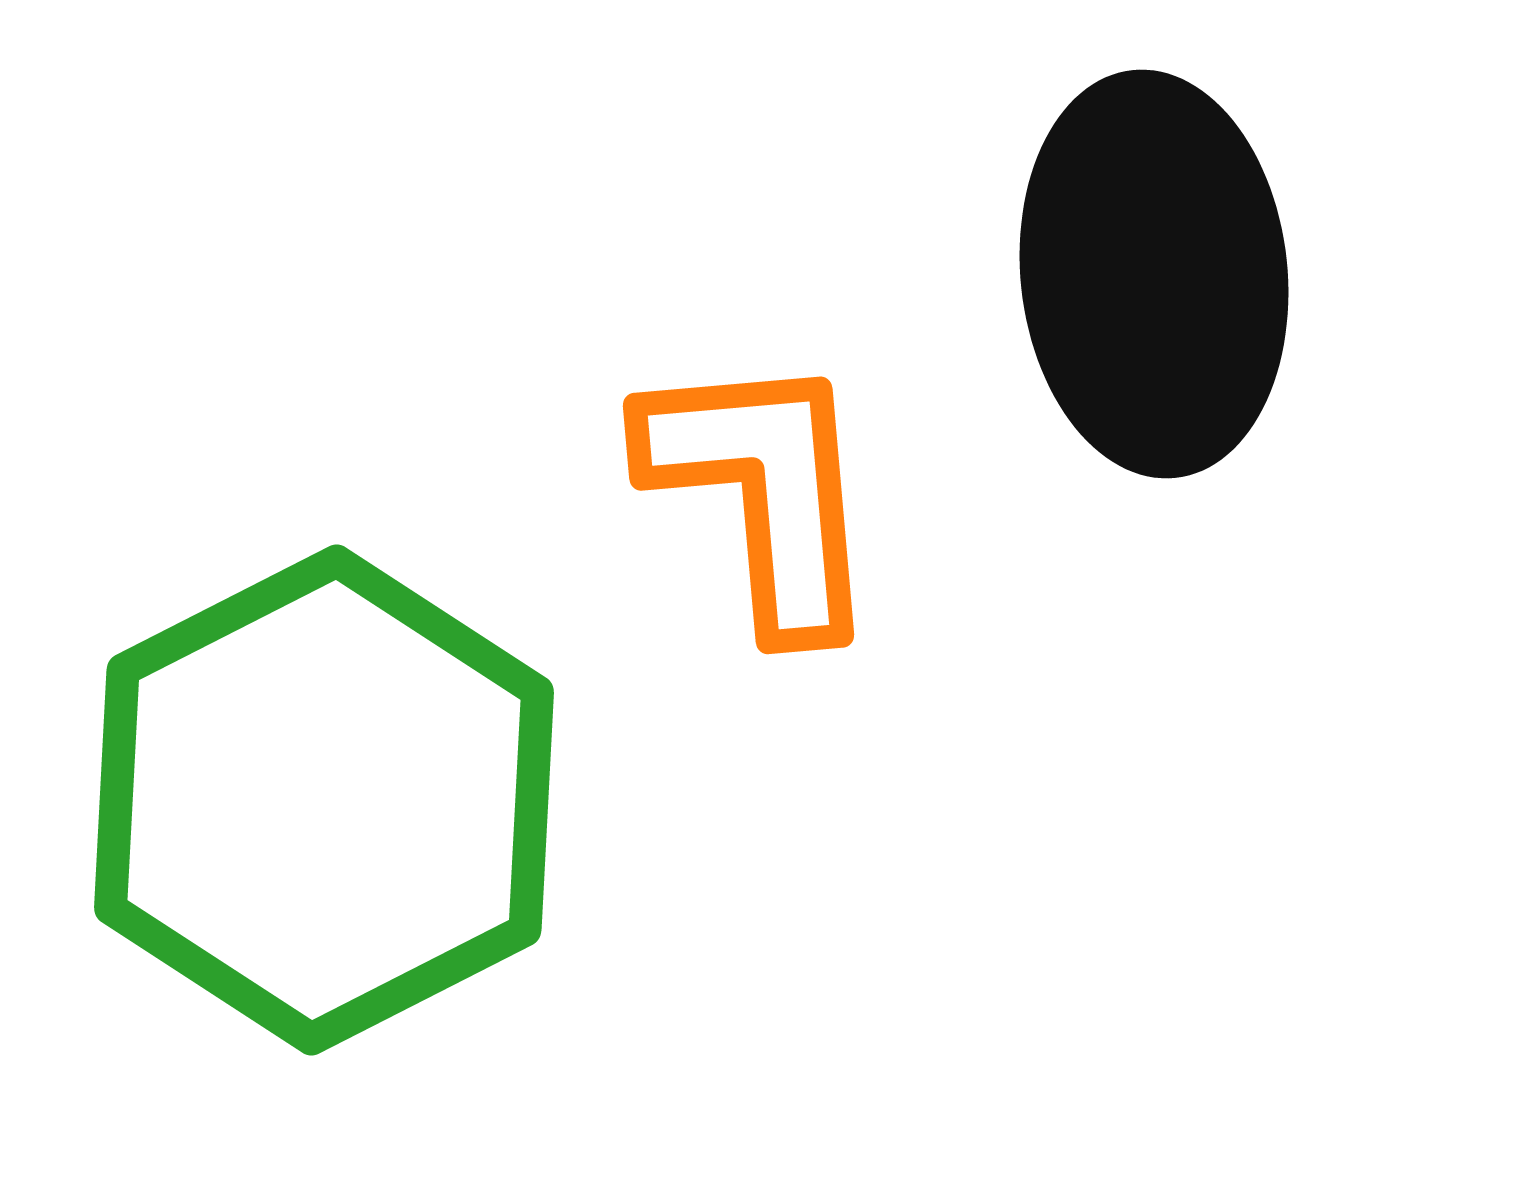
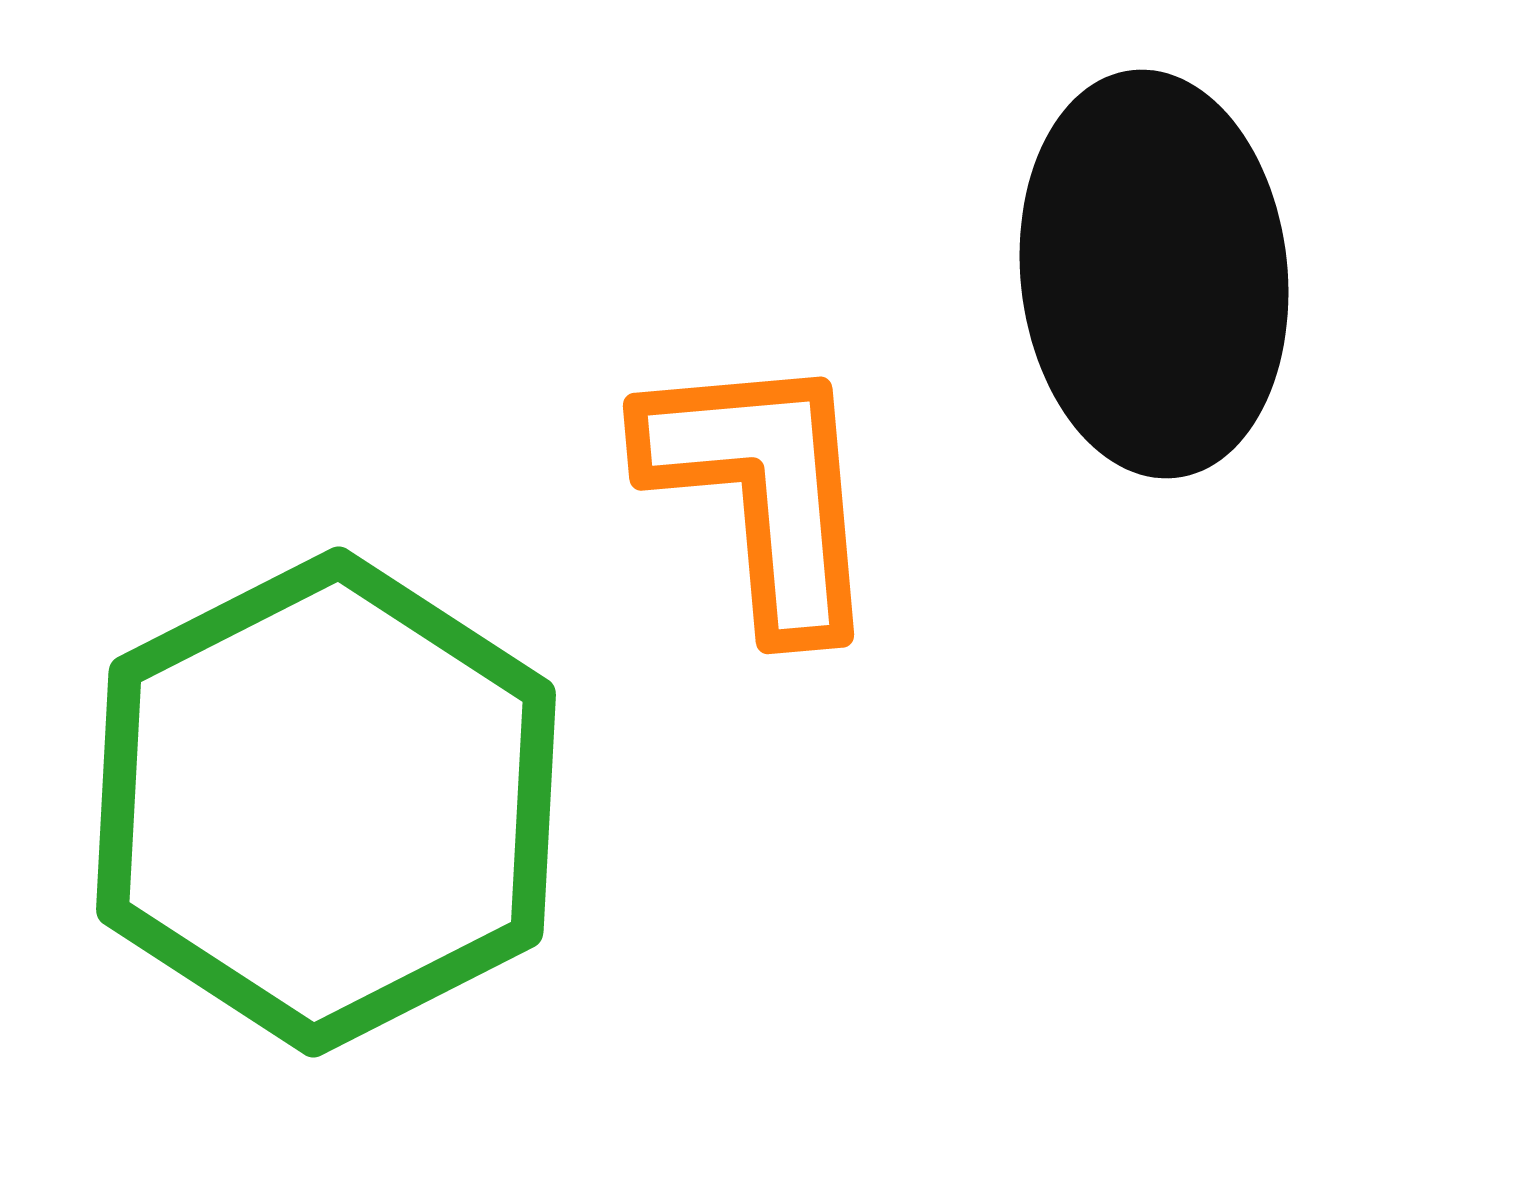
green hexagon: moved 2 px right, 2 px down
